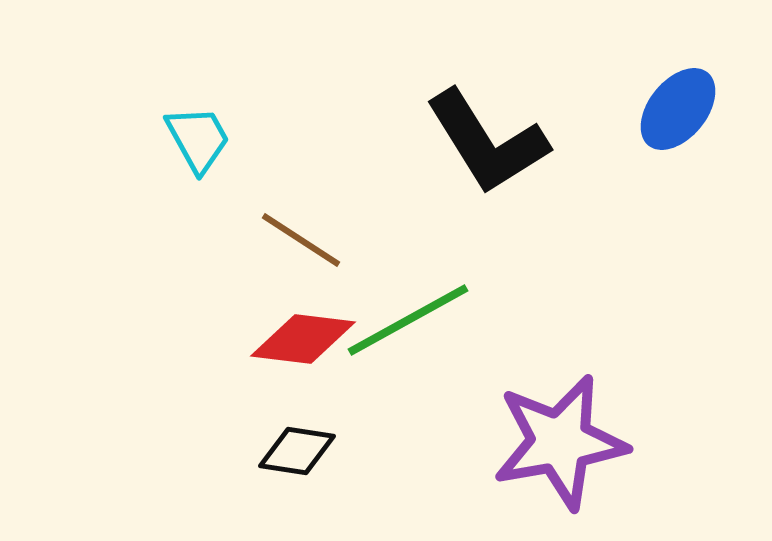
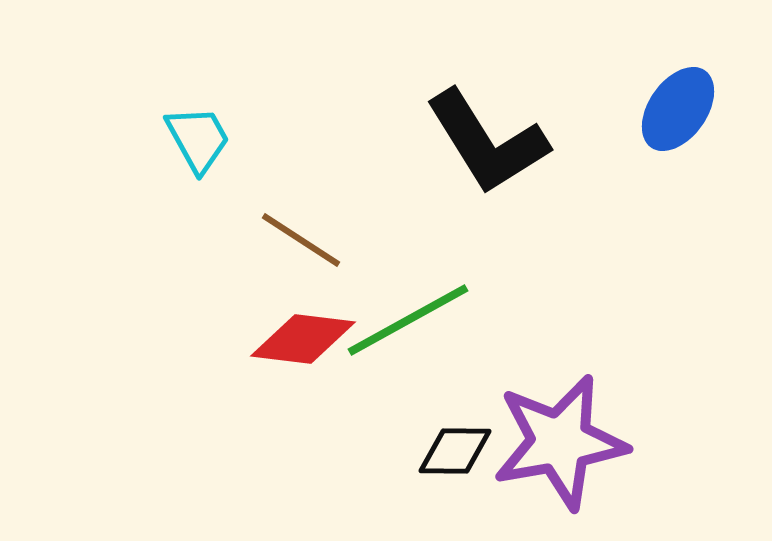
blue ellipse: rotated 4 degrees counterclockwise
black diamond: moved 158 px right; rotated 8 degrees counterclockwise
